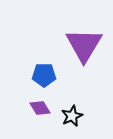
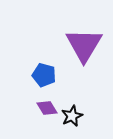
blue pentagon: rotated 15 degrees clockwise
purple diamond: moved 7 px right
